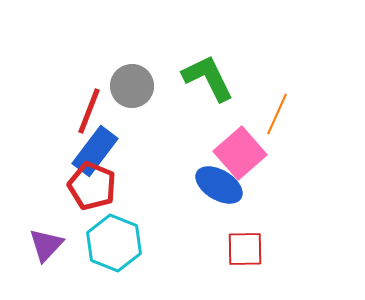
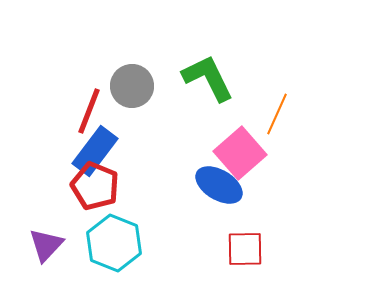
red pentagon: moved 3 px right
